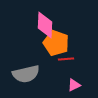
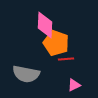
gray semicircle: rotated 24 degrees clockwise
